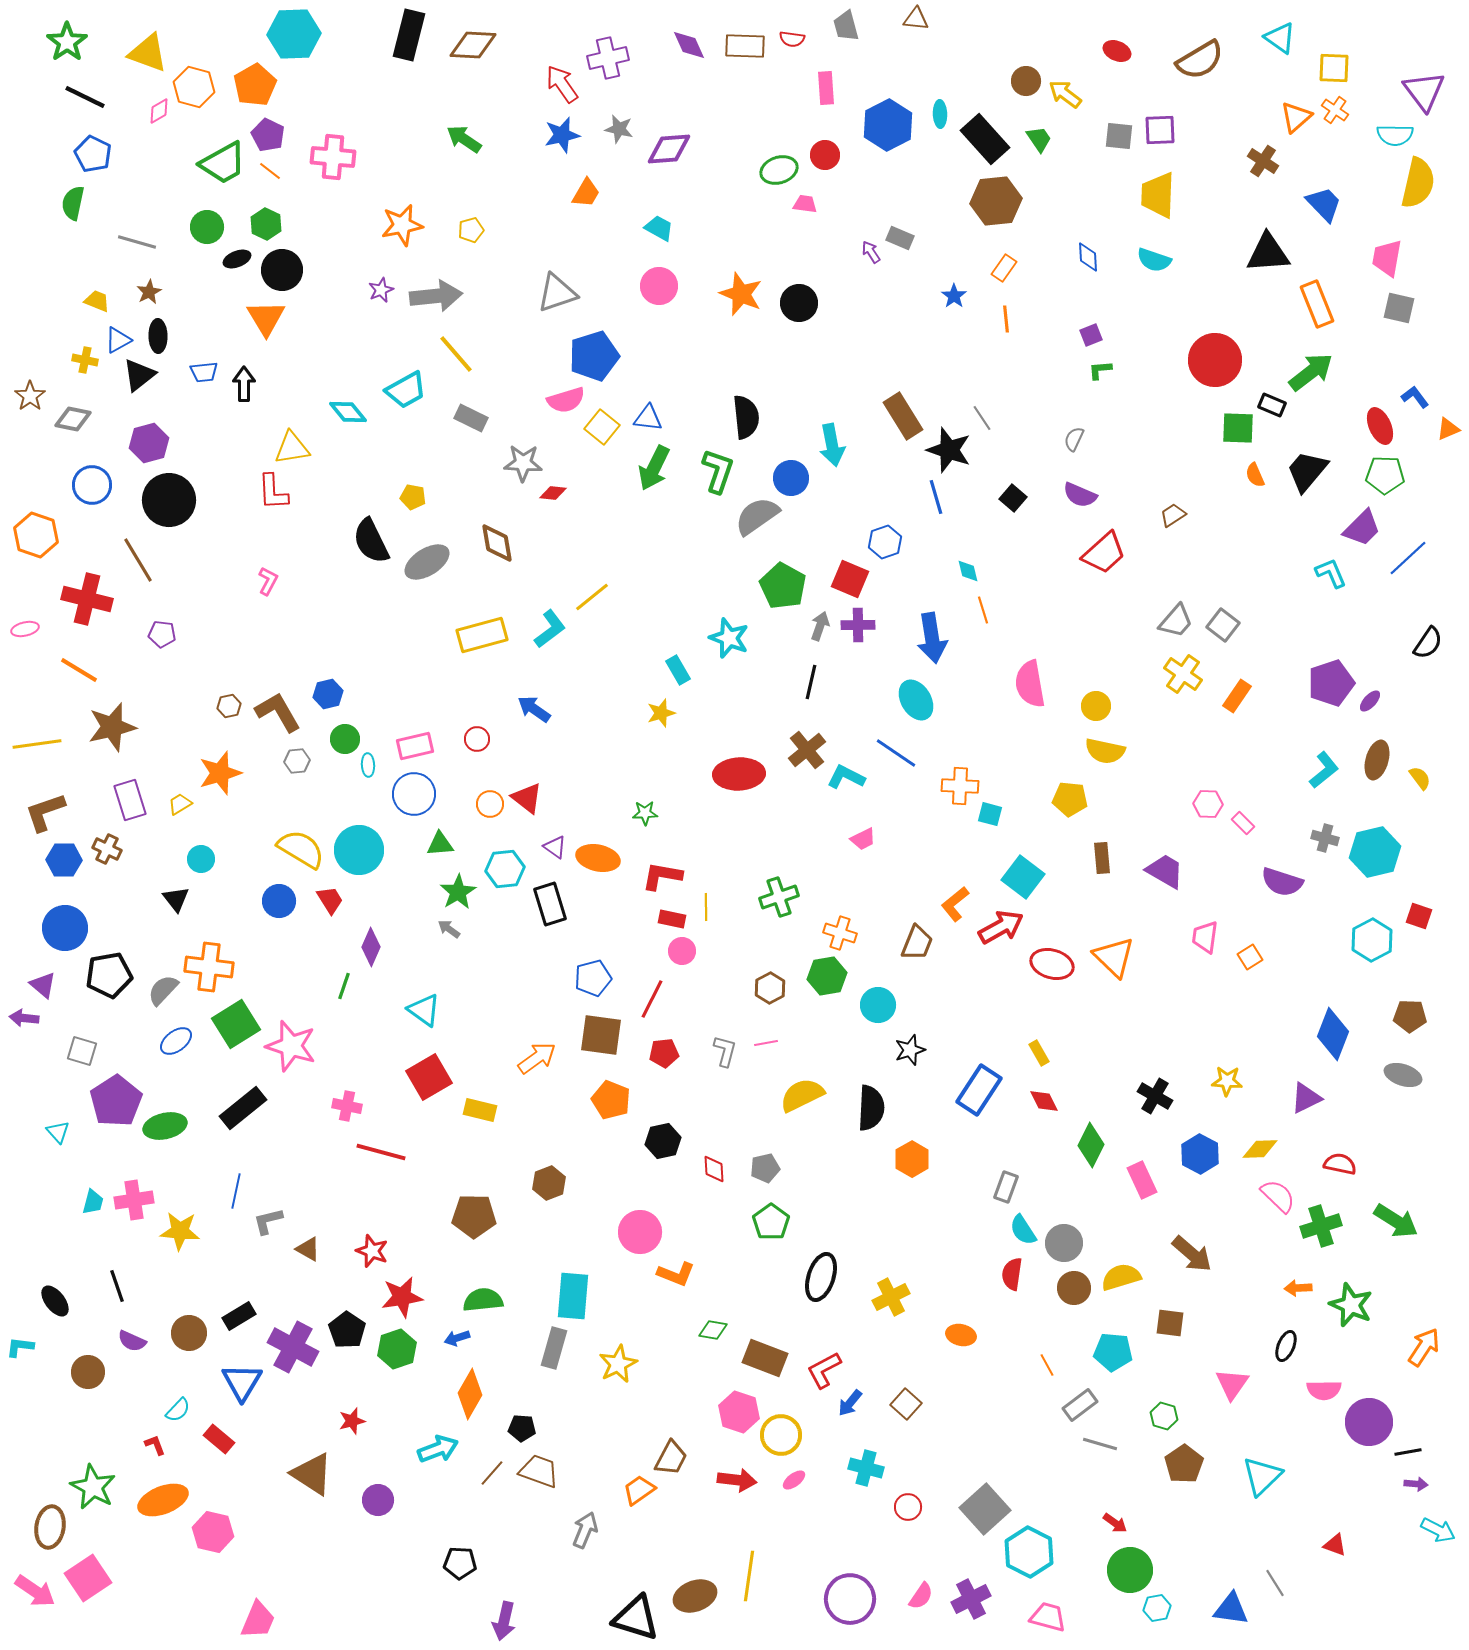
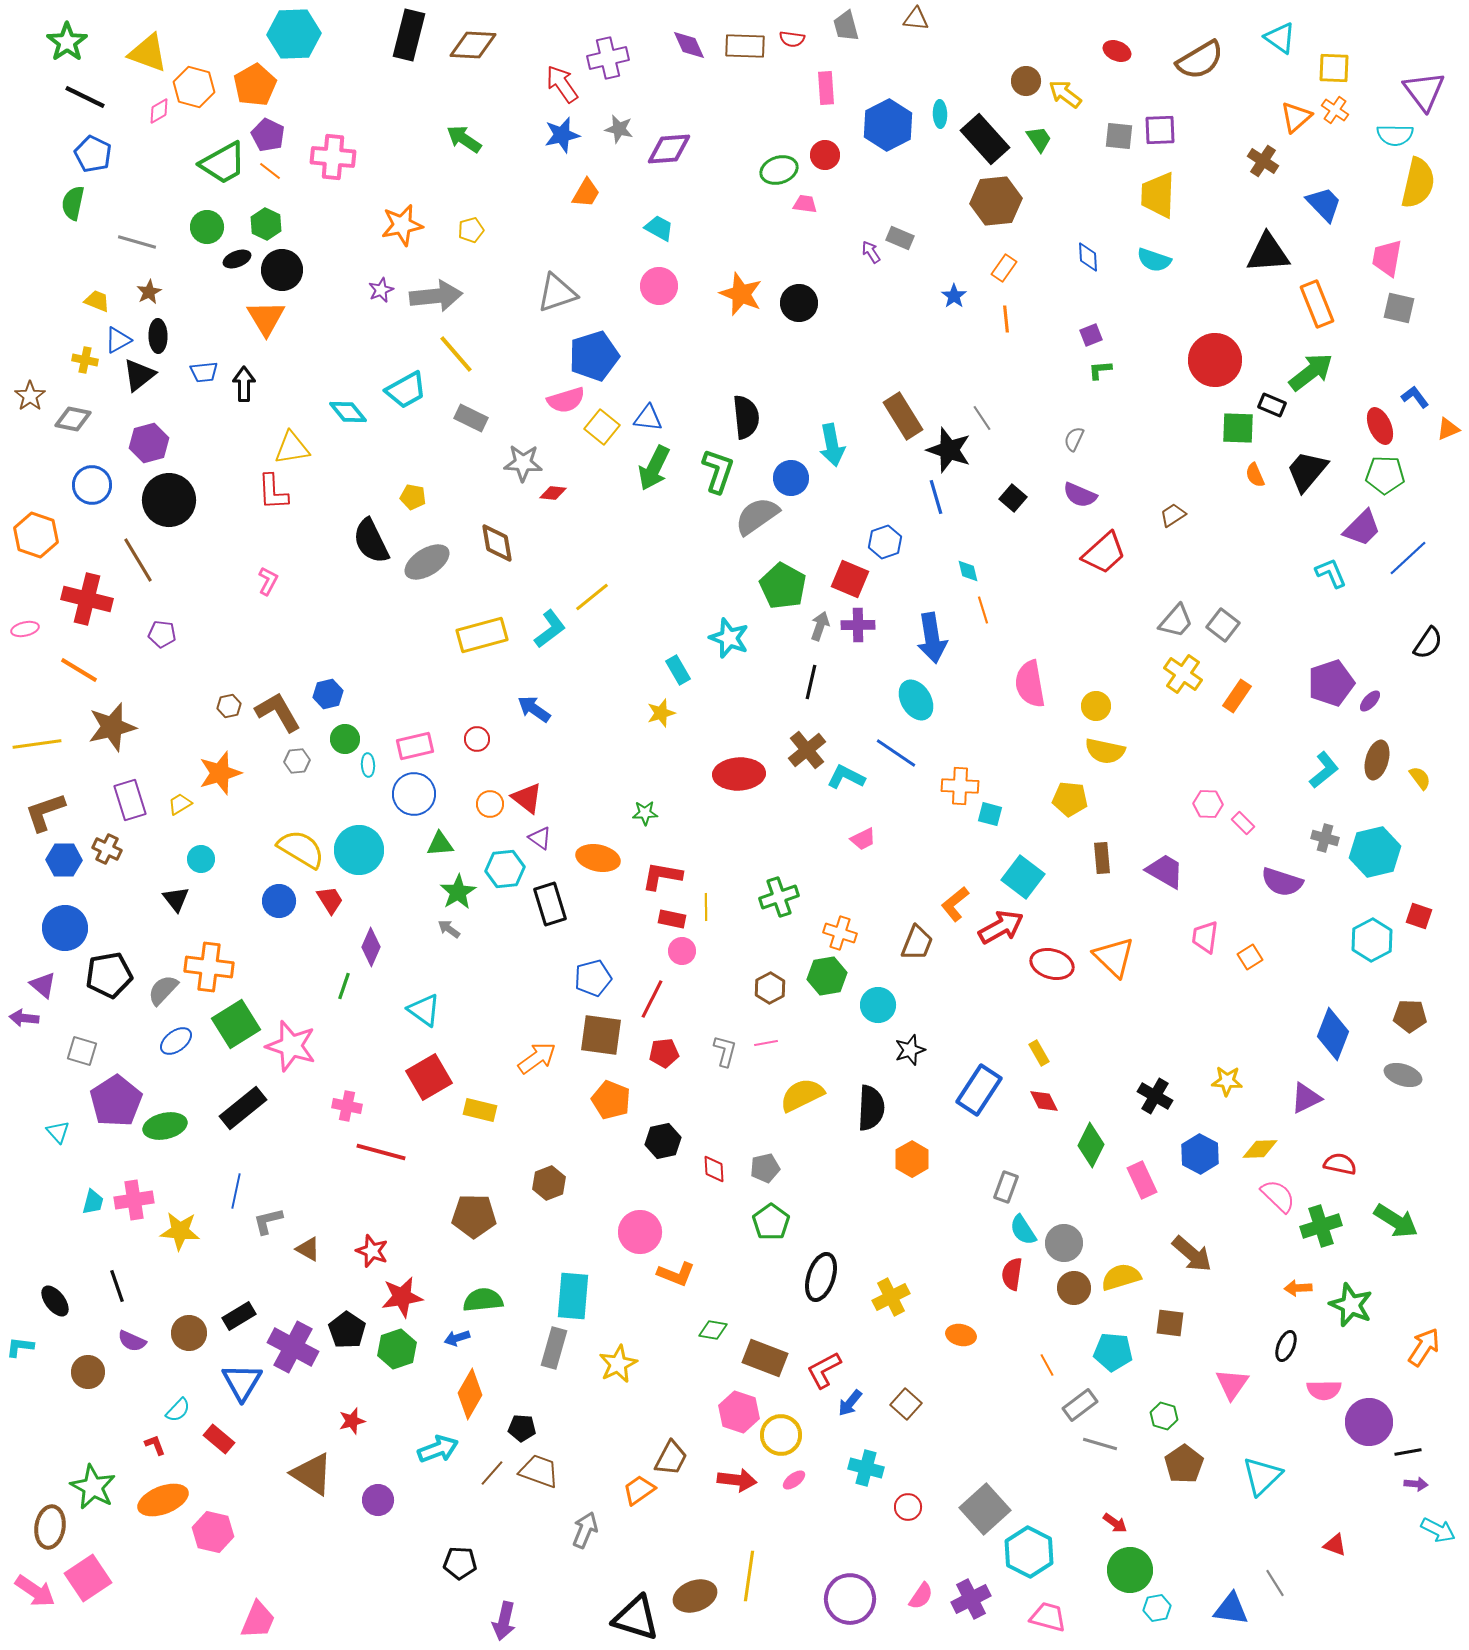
purple triangle at (555, 847): moved 15 px left, 9 px up
